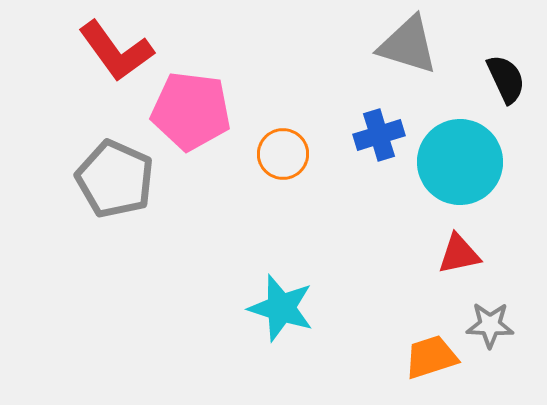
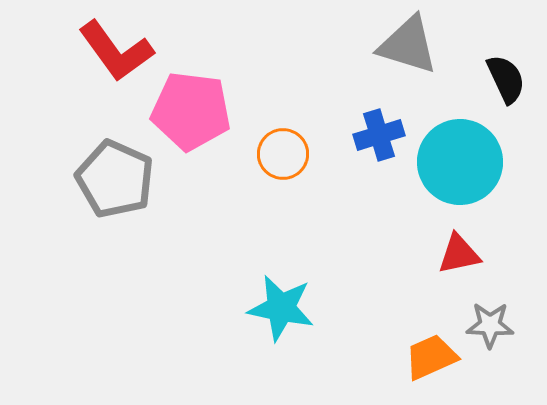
cyan star: rotated 6 degrees counterclockwise
orange trapezoid: rotated 6 degrees counterclockwise
